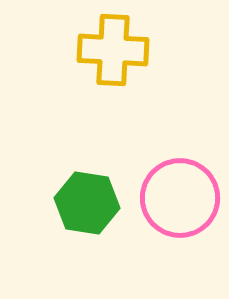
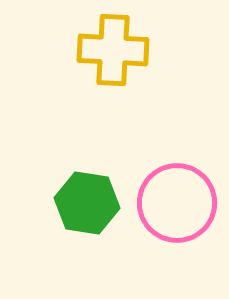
pink circle: moved 3 px left, 5 px down
